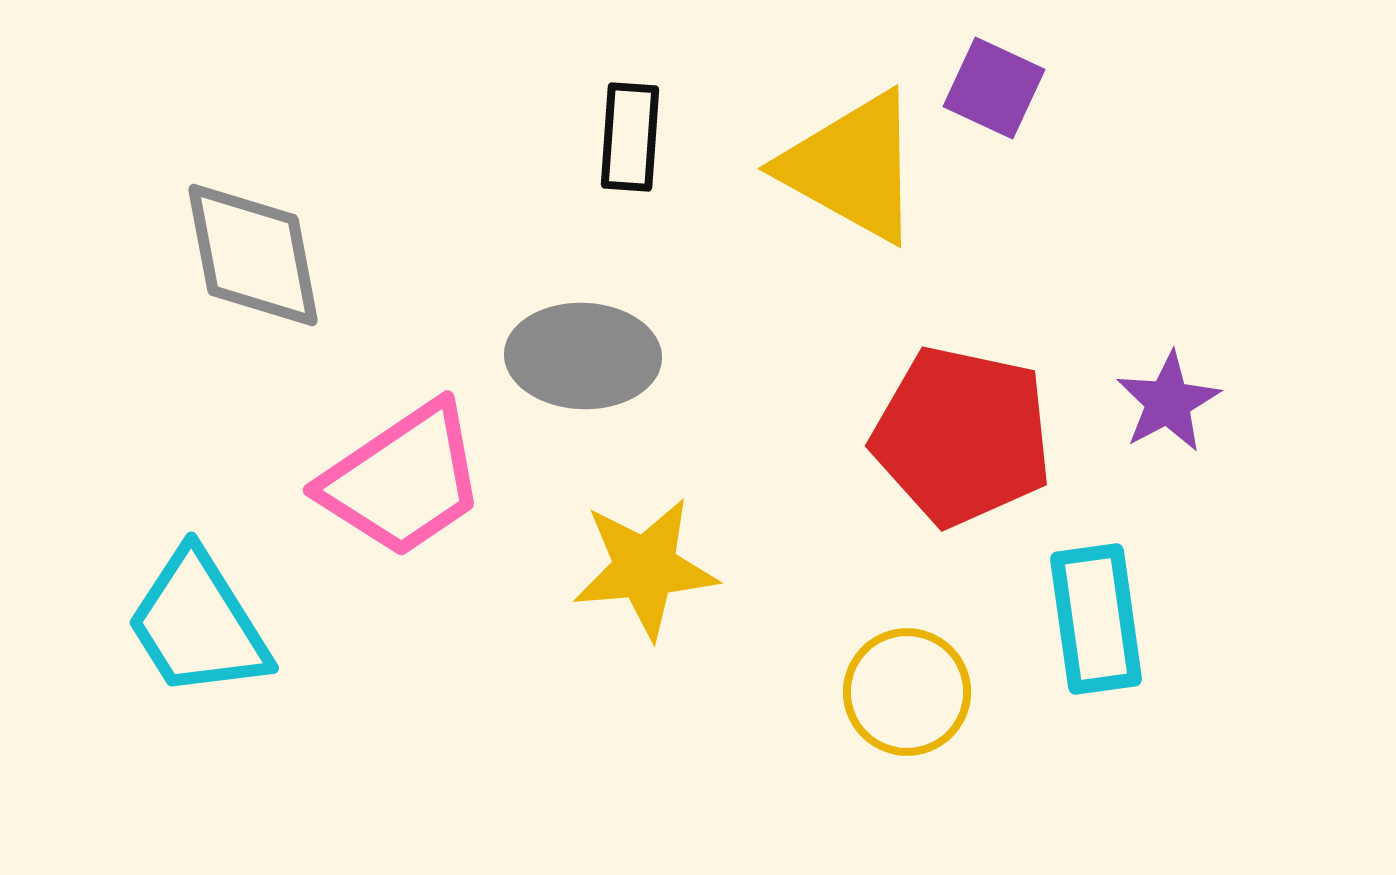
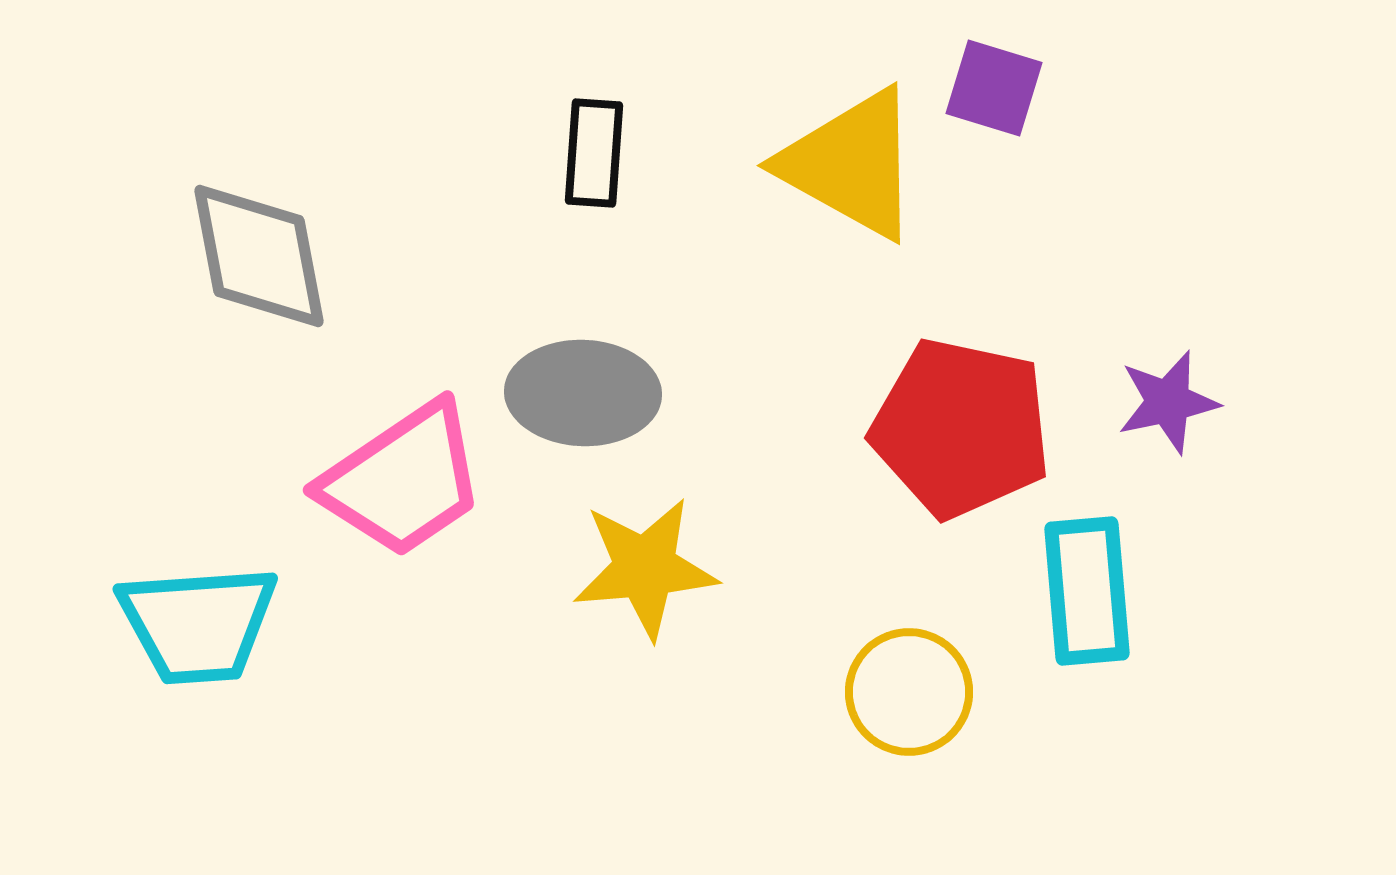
purple square: rotated 8 degrees counterclockwise
black rectangle: moved 36 px left, 16 px down
yellow triangle: moved 1 px left, 3 px up
gray diamond: moved 6 px right, 1 px down
gray ellipse: moved 37 px down
purple star: rotated 16 degrees clockwise
red pentagon: moved 1 px left, 8 px up
cyan rectangle: moved 9 px left, 28 px up; rotated 3 degrees clockwise
cyan trapezoid: rotated 62 degrees counterclockwise
yellow circle: moved 2 px right
